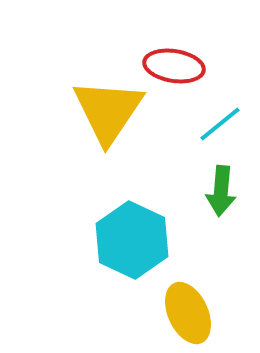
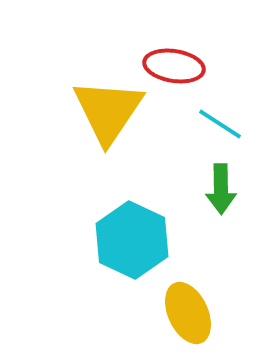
cyan line: rotated 72 degrees clockwise
green arrow: moved 2 px up; rotated 6 degrees counterclockwise
